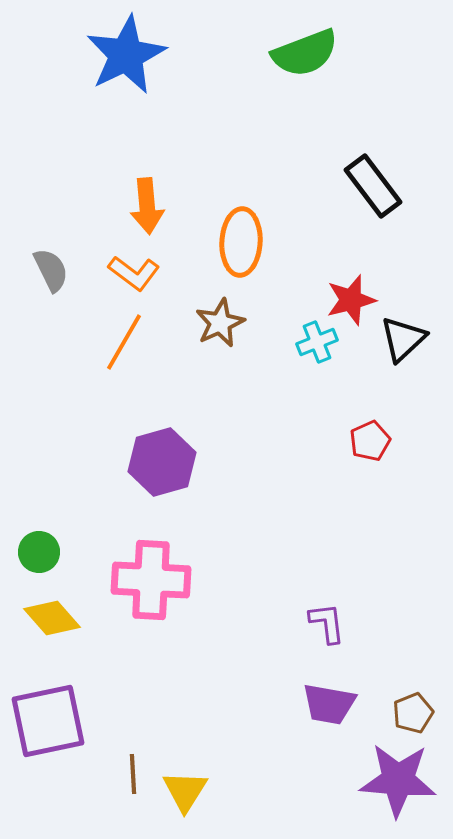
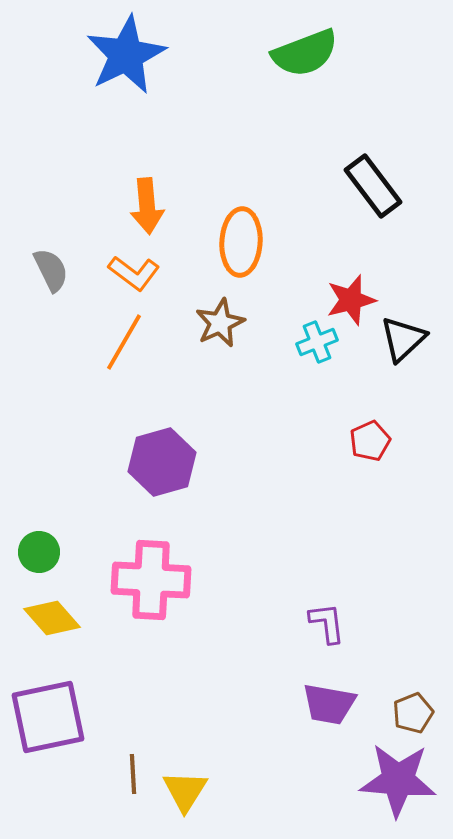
purple square: moved 4 px up
